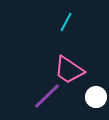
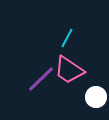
cyan line: moved 1 px right, 16 px down
purple line: moved 6 px left, 17 px up
